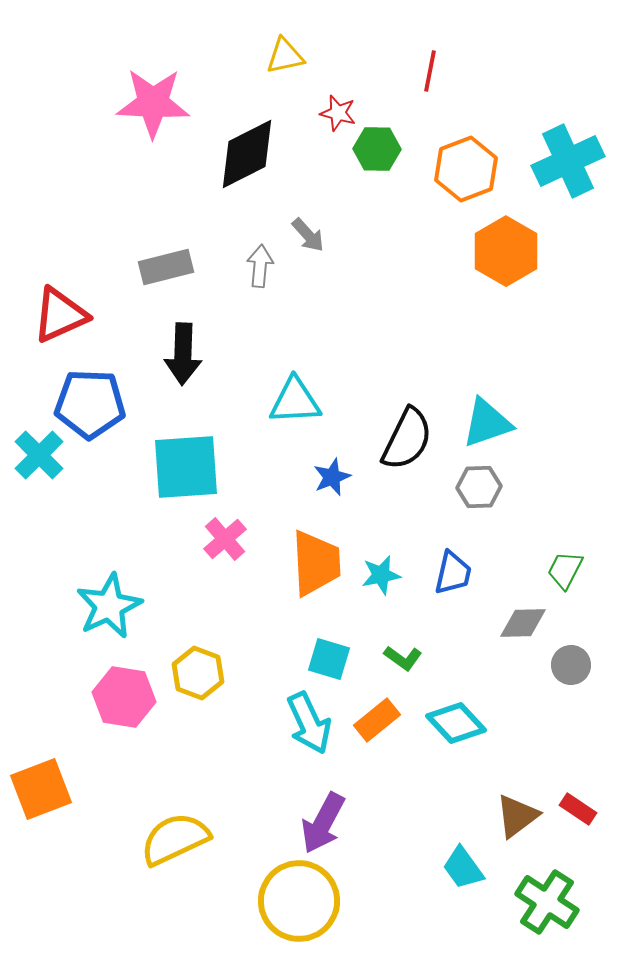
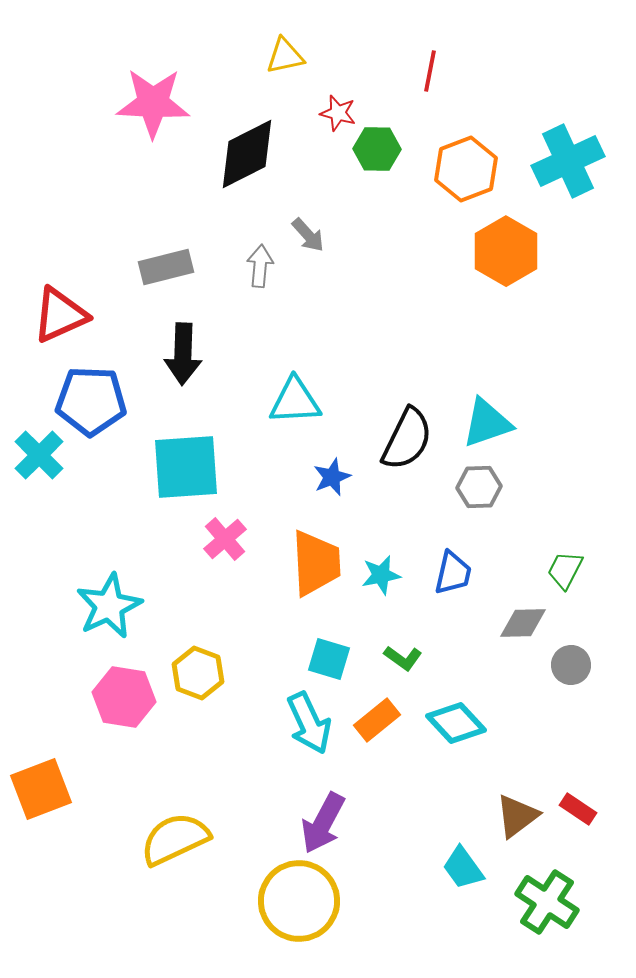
blue pentagon at (90, 404): moved 1 px right, 3 px up
